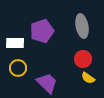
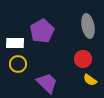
gray ellipse: moved 6 px right
purple pentagon: rotated 10 degrees counterclockwise
yellow circle: moved 4 px up
yellow semicircle: moved 2 px right, 2 px down
